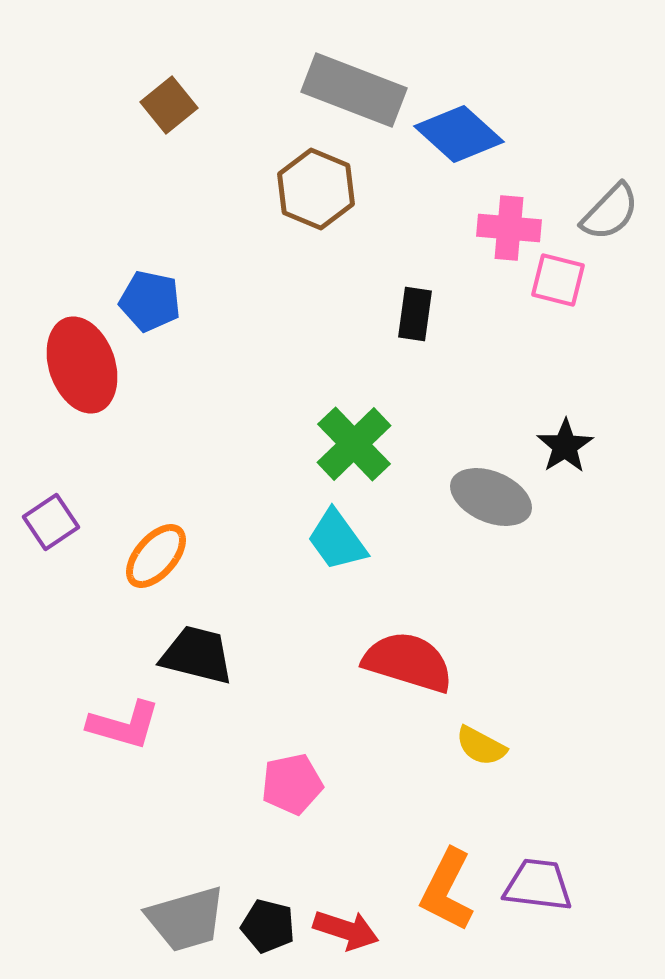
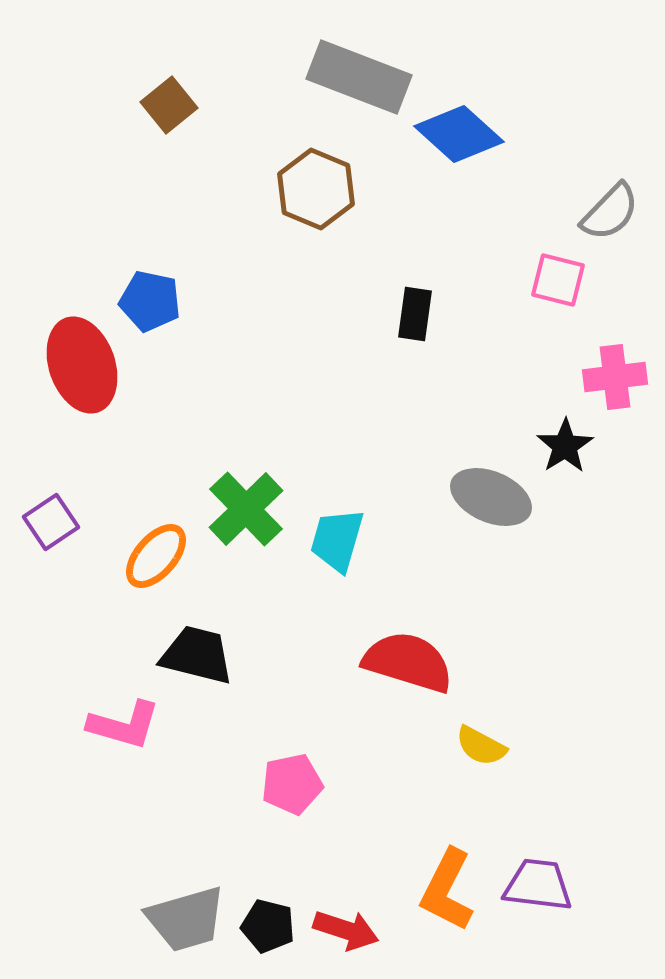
gray rectangle: moved 5 px right, 13 px up
pink cross: moved 106 px right, 149 px down; rotated 12 degrees counterclockwise
green cross: moved 108 px left, 65 px down
cyan trapezoid: rotated 52 degrees clockwise
